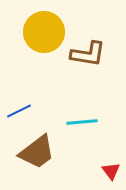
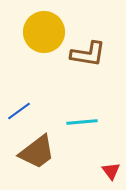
blue line: rotated 10 degrees counterclockwise
